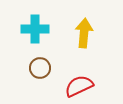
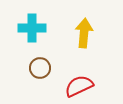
cyan cross: moved 3 px left, 1 px up
